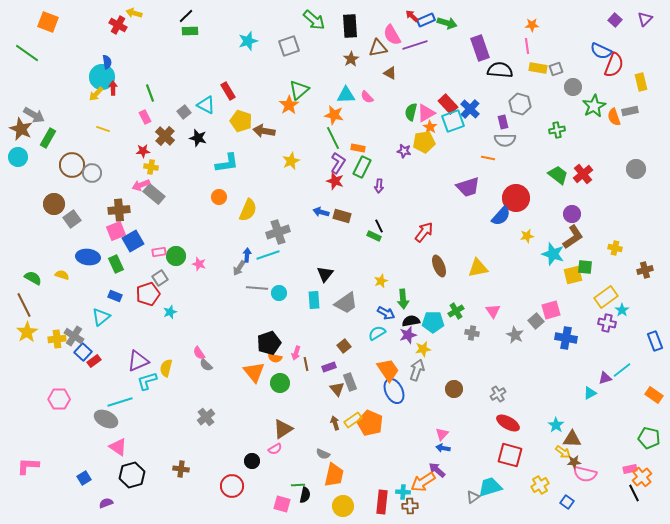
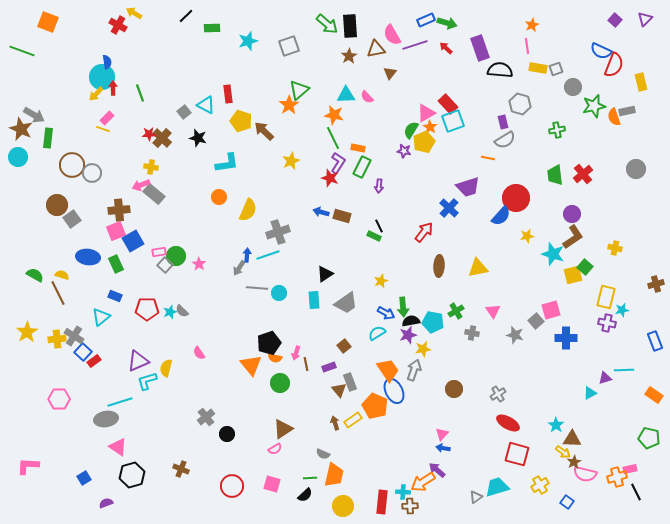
yellow arrow at (134, 13): rotated 14 degrees clockwise
red arrow at (412, 16): moved 34 px right, 32 px down
green arrow at (314, 20): moved 13 px right, 4 px down
orange star at (532, 25): rotated 24 degrees counterclockwise
green rectangle at (190, 31): moved 22 px right, 3 px up
brown triangle at (378, 48): moved 2 px left, 1 px down
green line at (27, 53): moved 5 px left, 2 px up; rotated 15 degrees counterclockwise
brown star at (351, 59): moved 2 px left, 3 px up
brown triangle at (390, 73): rotated 40 degrees clockwise
red rectangle at (228, 91): moved 3 px down; rotated 24 degrees clockwise
green line at (150, 93): moved 10 px left
green star at (594, 106): rotated 15 degrees clockwise
blue cross at (470, 109): moved 21 px left, 99 px down
gray rectangle at (630, 111): moved 3 px left
green semicircle at (411, 112): moved 18 px down; rotated 18 degrees clockwise
pink rectangle at (145, 117): moved 38 px left, 1 px down; rotated 72 degrees clockwise
brown arrow at (264, 131): rotated 35 degrees clockwise
brown cross at (165, 136): moved 3 px left, 2 px down
green rectangle at (48, 138): rotated 24 degrees counterclockwise
gray semicircle at (505, 140): rotated 30 degrees counterclockwise
yellow pentagon at (424, 142): rotated 15 degrees counterclockwise
red star at (143, 151): moved 6 px right, 17 px up
green trapezoid at (558, 175): moved 3 px left; rotated 135 degrees counterclockwise
red star at (335, 181): moved 5 px left, 3 px up
brown circle at (54, 204): moved 3 px right, 1 px down
pink star at (199, 264): rotated 16 degrees clockwise
brown ellipse at (439, 266): rotated 25 degrees clockwise
green square at (585, 267): rotated 35 degrees clockwise
brown cross at (645, 270): moved 11 px right, 14 px down
black triangle at (325, 274): rotated 18 degrees clockwise
green semicircle at (33, 278): moved 2 px right, 3 px up
gray square at (160, 278): moved 5 px right, 13 px up; rotated 14 degrees counterclockwise
red pentagon at (148, 294): moved 1 px left, 15 px down; rotated 20 degrees clockwise
yellow rectangle at (606, 297): rotated 40 degrees counterclockwise
green arrow at (403, 299): moved 8 px down
brown line at (24, 305): moved 34 px right, 12 px up
cyan star at (622, 310): rotated 24 degrees clockwise
cyan pentagon at (433, 322): rotated 10 degrees clockwise
gray star at (515, 335): rotated 12 degrees counterclockwise
blue cross at (566, 338): rotated 10 degrees counterclockwise
gray semicircle at (206, 365): moved 24 px left, 54 px up
gray arrow at (417, 370): moved 3 px left
cyan line at (622, 370): moved 2 px right; rotated 36 degrees clockwise
orange triangle at (254, 372): moved 3 px left, 7 px up
brown triangle at (337, 389): moved 2 px right, 1 px down
gray ellipse at (106, 419): rotated 35 degrees counterclockwise
orange pentagon at (370, 423): moved 5 px right, 17 px up
red square at (510, 455): moved 7 px right, 1 px up
black circle at (252, 461): moved 25 px left, 27 px up
brown star at (574, 462): rotated 24 degrees counterclockwise
brown cross at (181, 469): rotated 14 degrees clockwise
orange cross at (642, 477): moved 25 px left; rotated 24 degrees clockwise
green line at (298, 485): moved 12 px right, 7 px up
cyan trapezoid at (490, 487): moved 7 px right
black line at (634, 493): moved 2 px right, 1 px up
black semicircle at (305, 495): rotated 35 degrees clockwise
gray triangle at (473, 497): moved 3 px right
pink square at (282, 504): moved 10 px left, 20 px up
